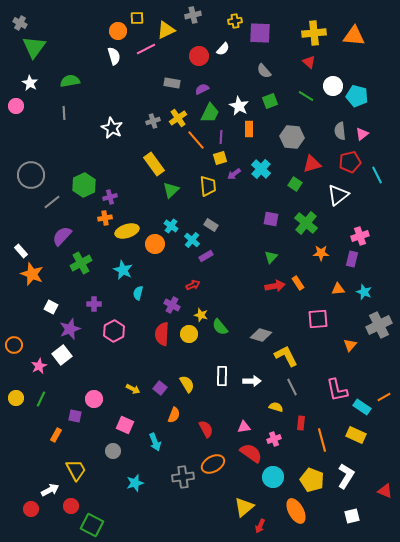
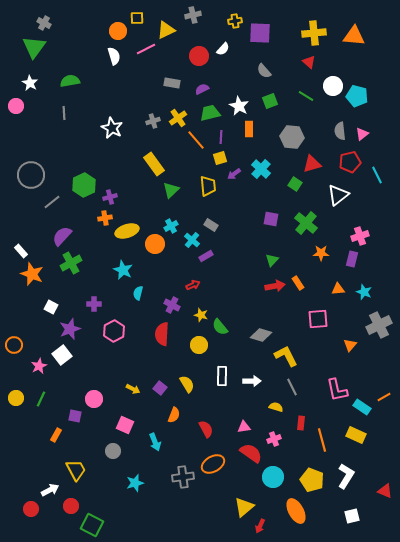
gray cross at (20, 23): moved 24 px right
green trapezoid at (210, 113): rotated 130 degrees counterclockwise
cyan cross at (171, 226): rotated 24 degrees clockwise
green triangle at (271, 257): moved 1 px right, 3 px down
green cross at (81, 263): moved 10 px left
yellow circle at (189, 334): moved 10 px right, 11 px down
